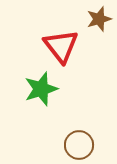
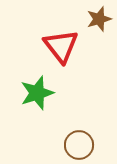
green star: moved 4 px left, 4 px down
